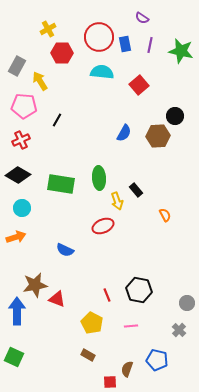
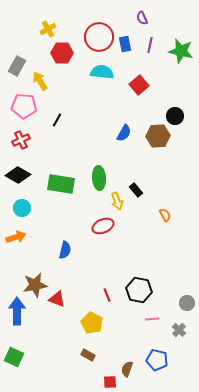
purple semicircle at (142, 18): rotated 32 degrees clockwise
blue semicircle at (65, 250): rotated 102 degrees counterclockwise
pink line at (131, 326): moved 21 px right, 7 px up
